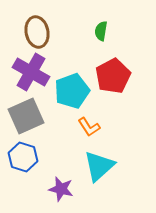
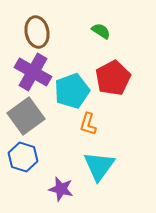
green semicircle: rotated 114 degrees clockwise
purple cross: moved 2 px right
red pentagon: moved 2 px down
gray square: rotated 12 degrees counterclockwise
orange L-shape: moved 1 px left, 3 px up; rotated 50 degrees clockwise
cyan triangle: rotated 12 degrees counterclockwise
